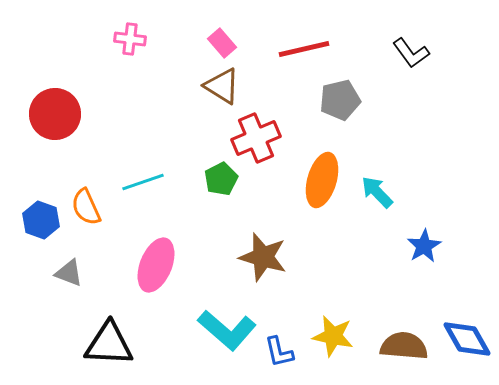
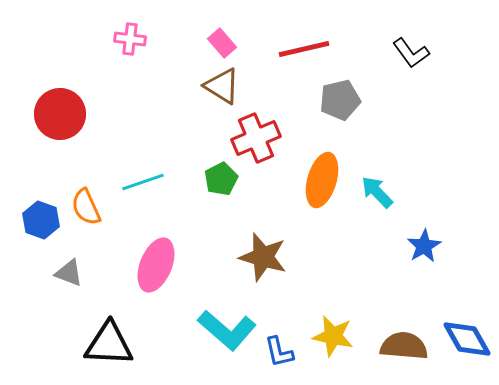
red circle: moved 5 px right
